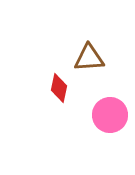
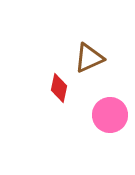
brown triangle: rotated 20 degrees counterclockwise
